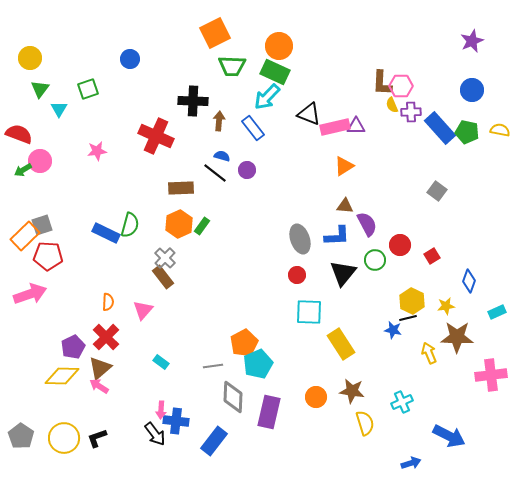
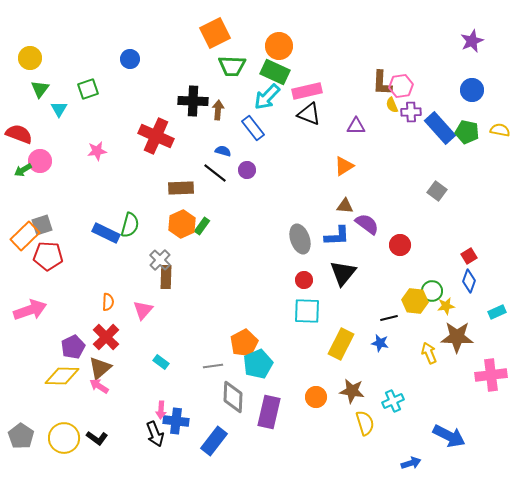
pink hexagon at (401, 86): rotated 10 degrees counterclockwise
brown arrow at (219, 121): moved 1 px left, 11 px up
pink rectangle at (335, 127): moved 28 px left, 36 px up
blue semicircle at (222, 156): moved 1 px right, 5 px up
orange hexagon at (179, 224): moved 3 px right
purple semicircle at (367, 224): rotated 25 degrees counterclockwise
red square at (432, 256): moved 37 px right
gray cross at (165, 258): moved 5 px left, 2 px down
green circle at (375, 260): moved 57 px right, 31 px down
red circle at (297, 275): moved 7 px right, 5 px down
brown rectangle at (163, 277): moved 3 px right; rotated 40 degrees clockwise
pink arrow at (30, 294): moved 16 px down
yellow hexagon at (412, 301): moved 3 px right; rotated 20 degrees counterclockwise
cyan square at (309, 312): moved 2 px left, 1 px up
black line at (408, 318): moved 19 px left
blue star at (393, 330): moved 13 px left, 13 px down
yellow rectangle at (341, 344): rotated 60 degrees clockwise
cyan cross at (402, 402): moved 9 px left, 1 px up
black arrow at (155, 434): rotated 15 degrees clockwise
black L-shape at (97, 438): rotated 125 degrees counterclockwise
